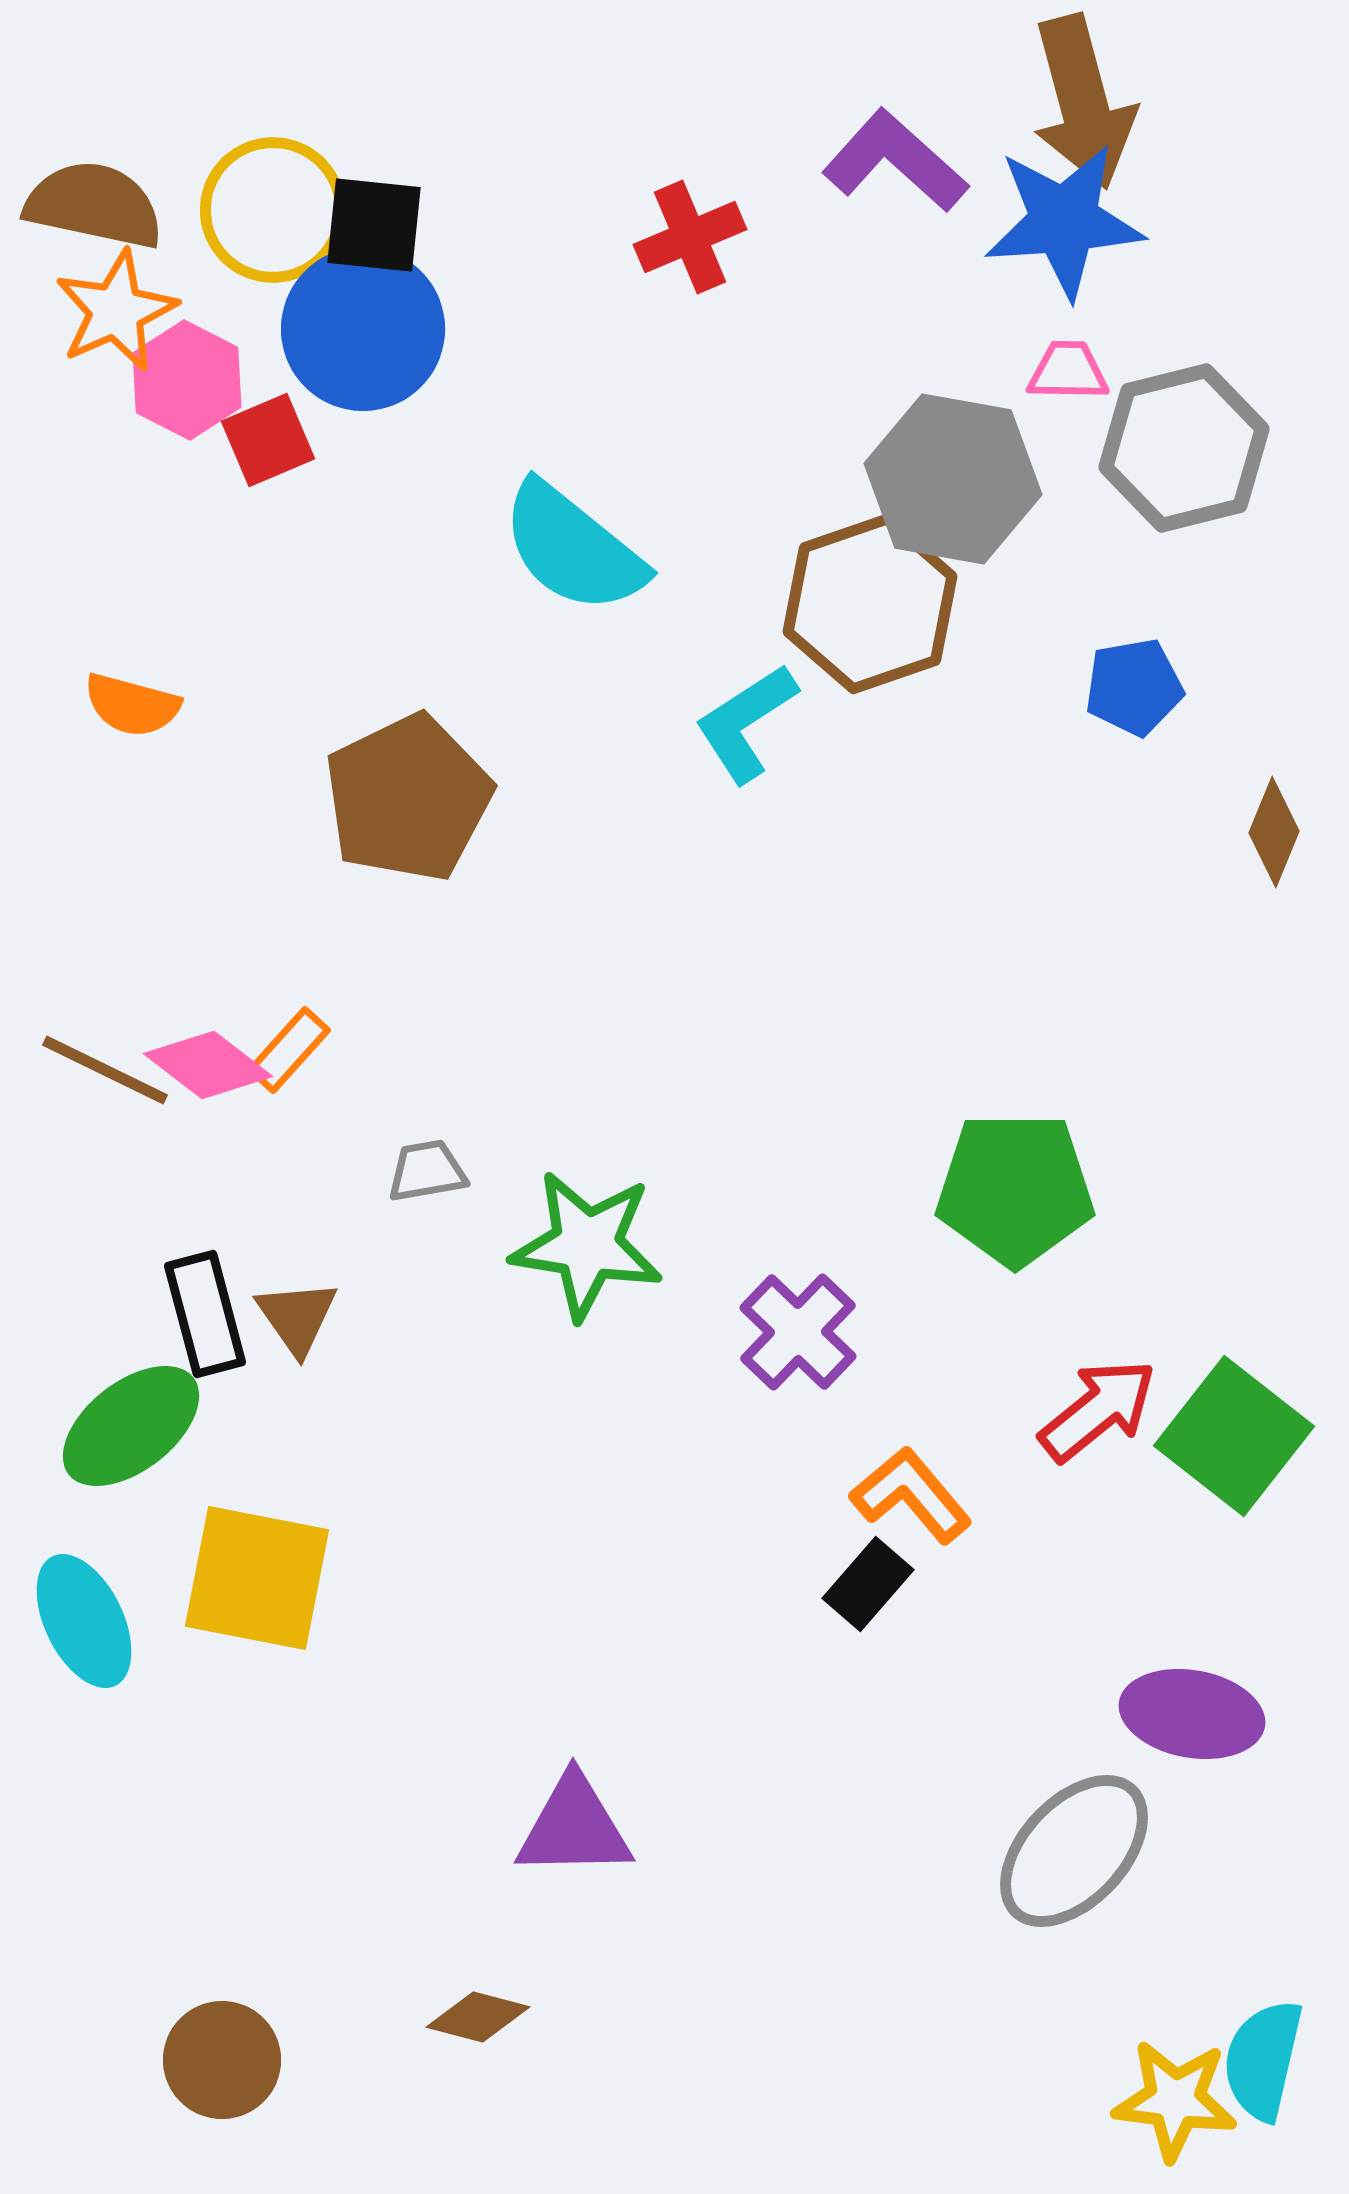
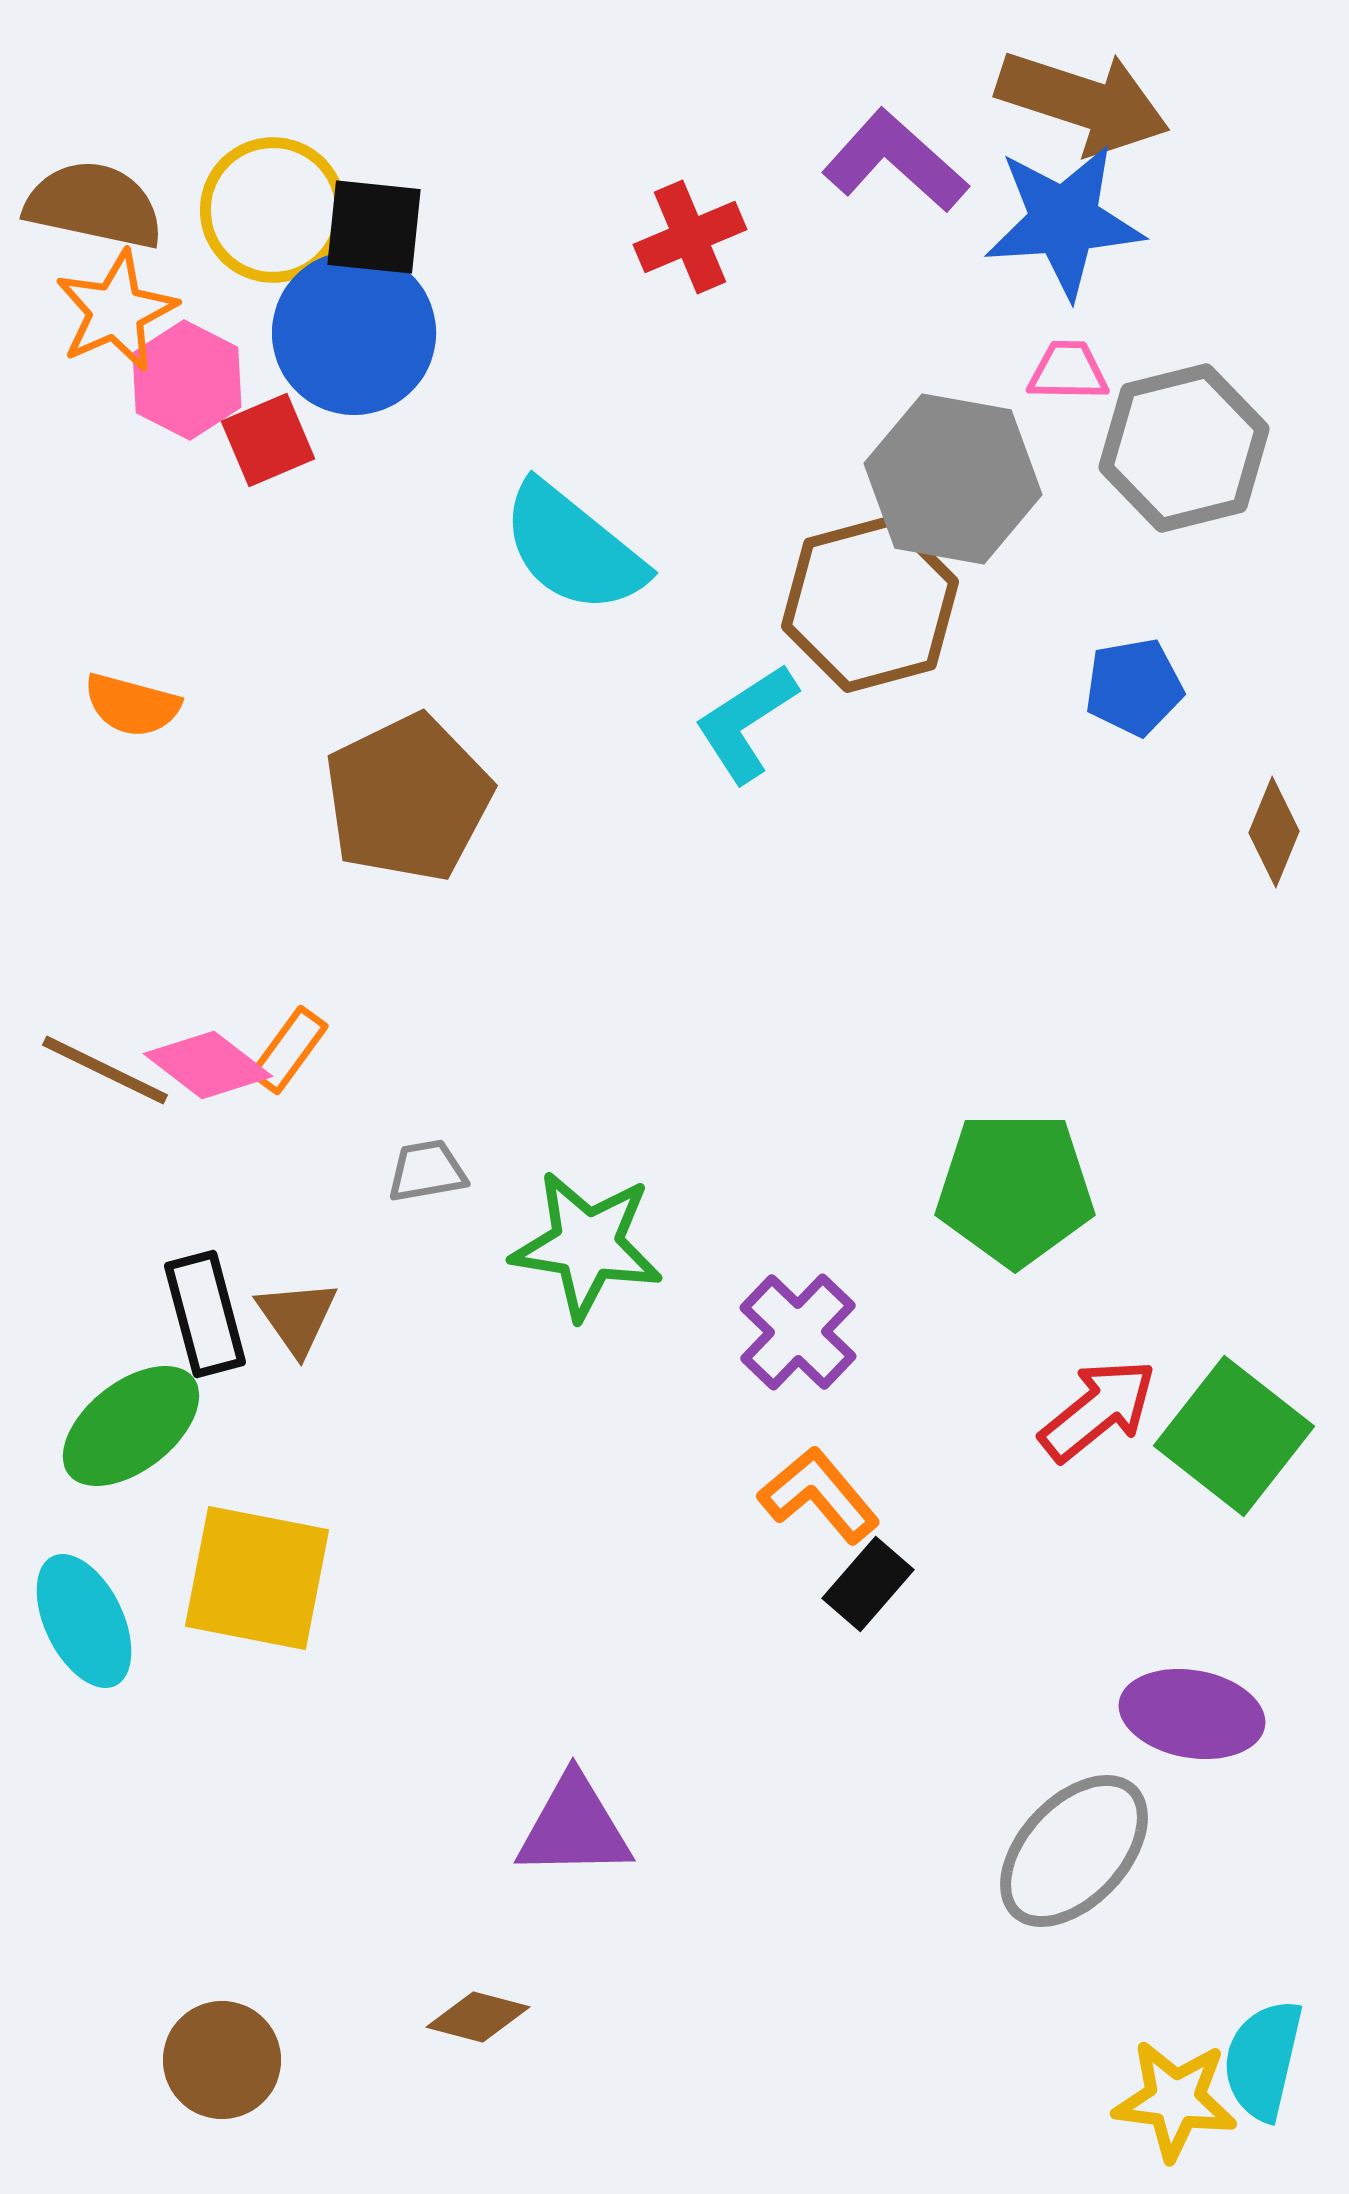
brown arrow at (1083, 102): rotated 57 degrees counterclockwise
black square at (374, 225): moved 2 px down
blue circle at (363, 329): moved 9 px left, 4 px down
brown hexagon at (870, 604): rotated 4 degrees clockwise
orange rectangle at (289, 1050): rotated 6 degrees counterclockwise
orange L-shape at (911, 1495): moved 92 px left
